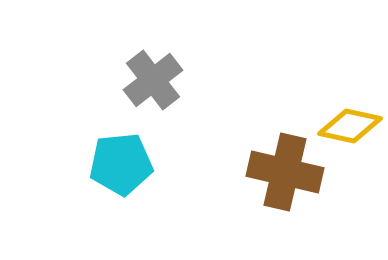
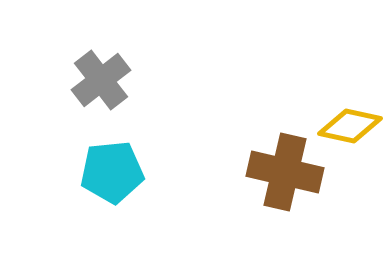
gray cross: moved 52 px left
cyan pentagon: moved 9 px left, 8 px down
